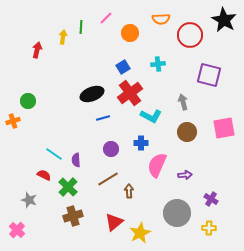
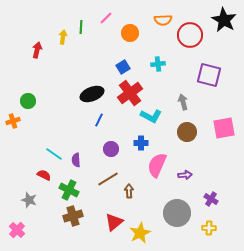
orange semicircle: moved 2 px right, 1 px down
blue line: moved 4 px left, 2 px down; rotated 48 degrees counterclockwise
green cross: moved 1 px right, 3 px down; rotated 18 degrees counterclockwise
